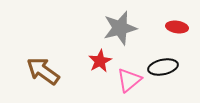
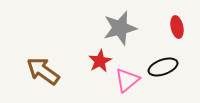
red ellipse: rotated 70 degrees clockwise
black ellipse: rotated 8 degrees counterclockwise
pink triangle: moved 2 px left
